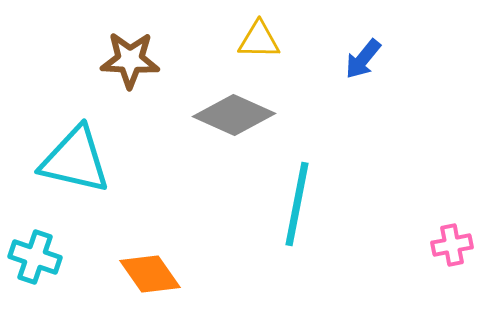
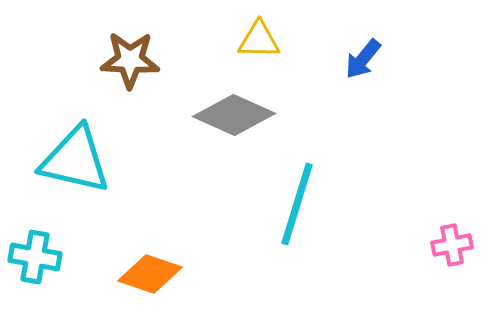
cyan line: rotated 6 degrees clockwise
cyan cross: rotated 9 degrees counterclockwise
orange diamond: rotated 36 degrees counterclockwise
